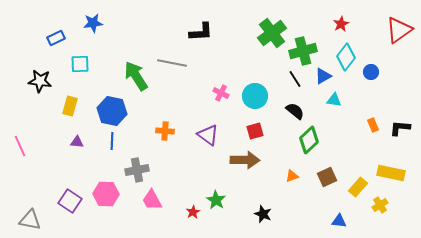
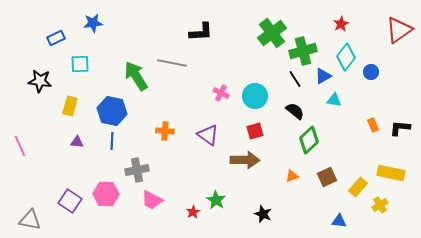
pink trapezoid at (152, 200): rotated 35 degrees counterclockwise
